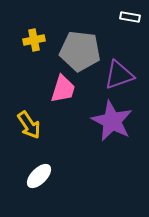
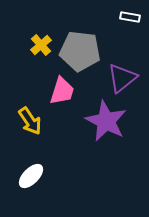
yellow cross: moved 7 px right, 5 px down; rotated 30 degrees counterclockwise
purple triangle: moved 3 px right, 3 px down; rotated 20 degrees counterclockwise
pink trapezoid: moved 1 px left, 2 px down
purple star: moved 6 px left
yellow arrow: moved 1 px right, 4 px up
white ellipse: moved 8 px left
